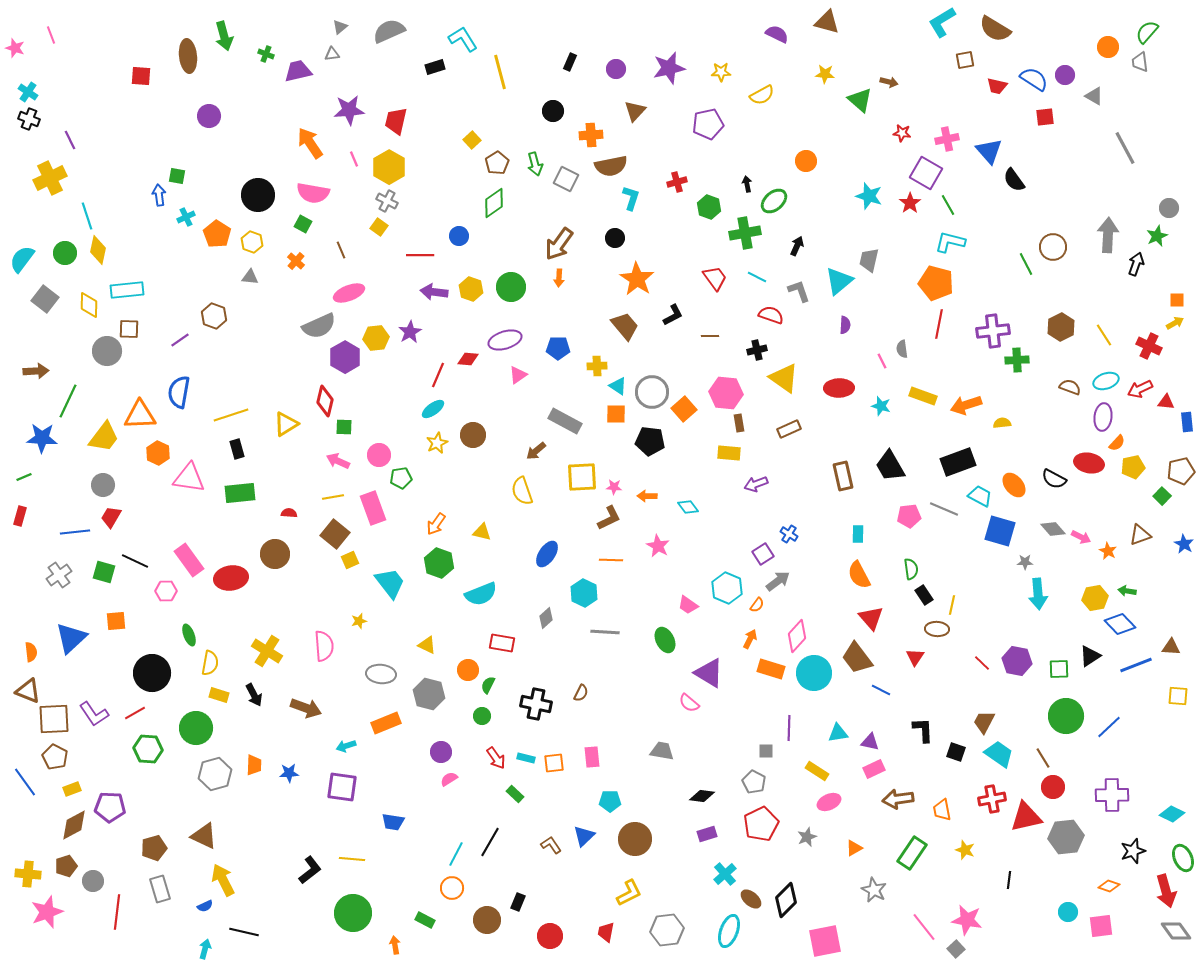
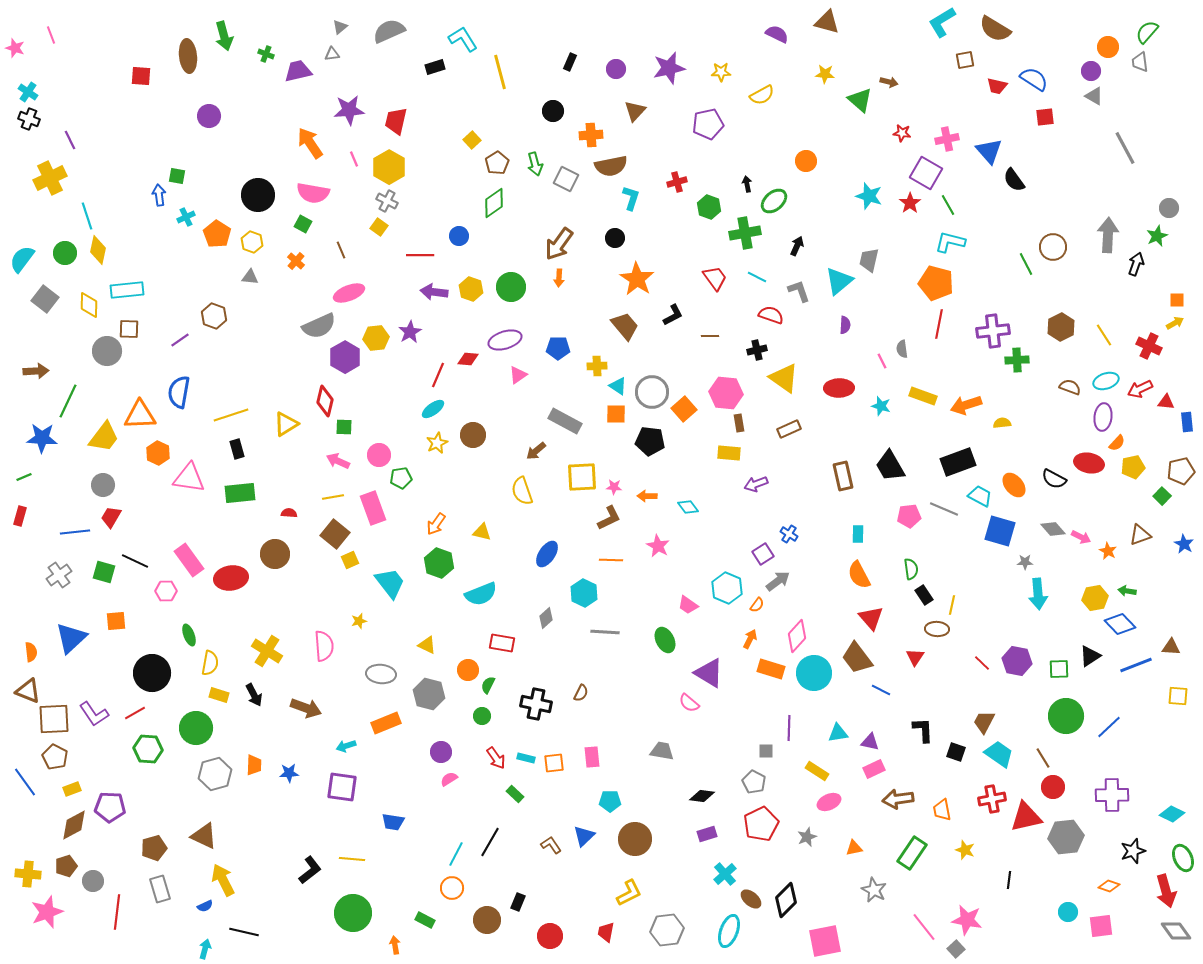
purple circle at (1065, 75): moved 26 px right, 4 px up
orange triangle at (854, 848): rotated 18 degrees clockwise
